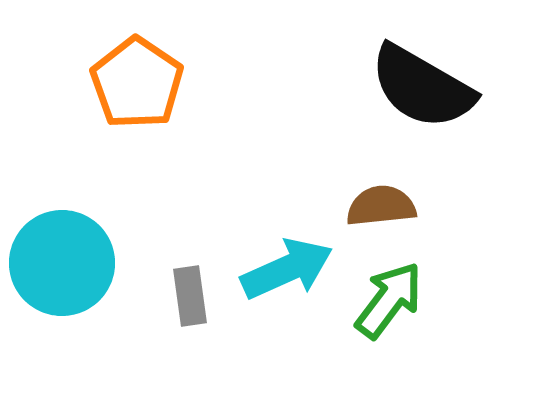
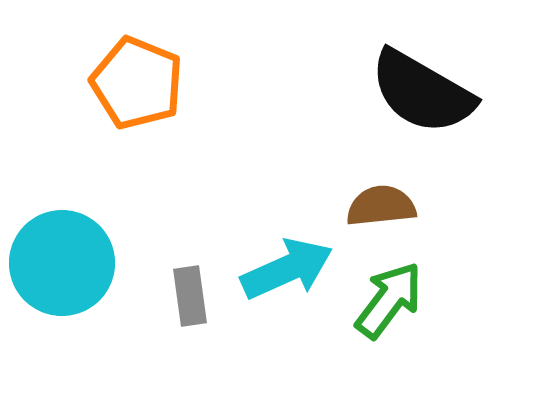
orange pentagon: rotated 12 degrees counterclockwise
black semicircle: moved 5 px down
